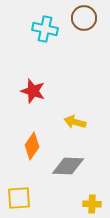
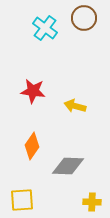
cyan cross: moved 1 px up; rotated 25 degrees clockwise
red star: rotated 10 degrees counterclockwise
yellow arrow: moved 16 px up
yellow square: moved 3 px right, 2 px down
yellow cross: moved 2 px up
